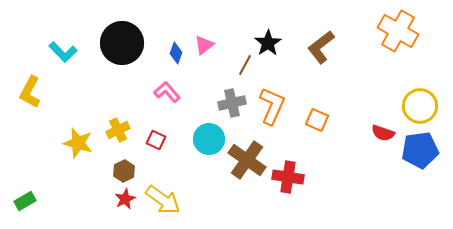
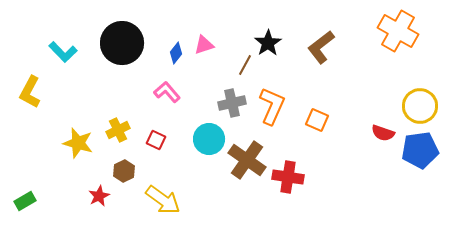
pink triangle: rotated 20 degrees clockwise
blue diamond: rotated 20 degrees clockwise
red star: moved 26 px left, 3 px up
